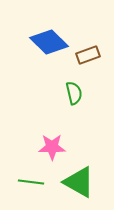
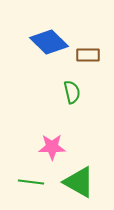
brown rectangle: rotated 20 degrees clockwise
green semicircle: moved 2 px left, 1 px up
